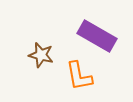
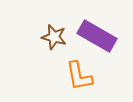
brown star: moved 13 px right, 18 px up
